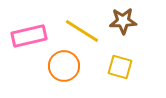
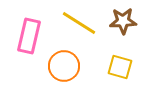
yellow line: moved 3 px left, 8 px up
pink rectangle: rotated 64 degrees counterclockwise
